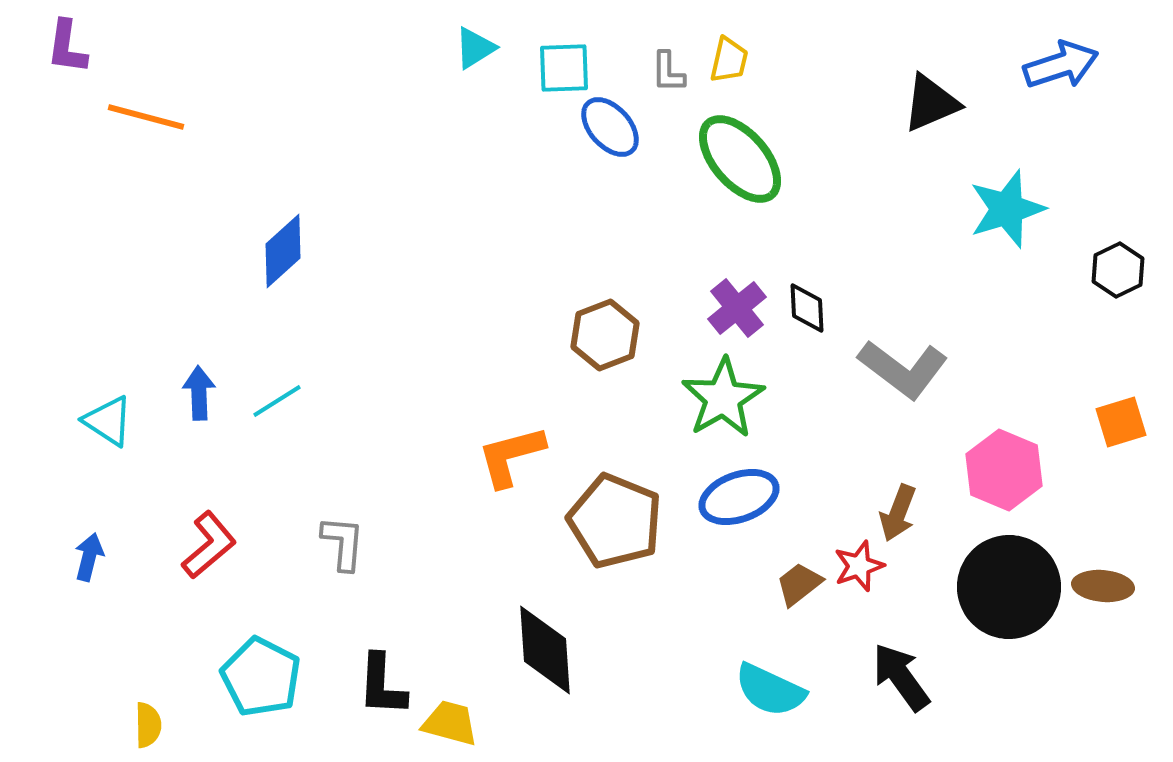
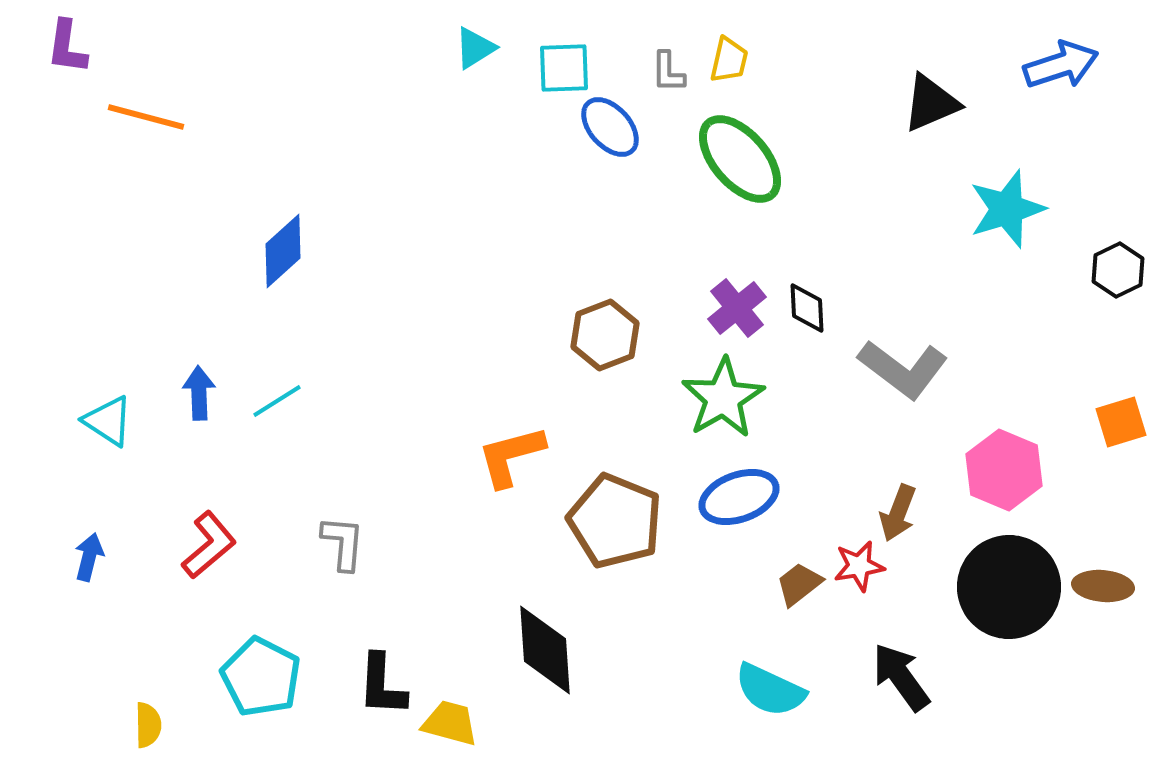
red star at (859, 566): rotated 9 degrees clockwise
